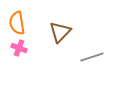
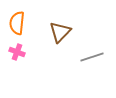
orange semicircle: rotated 15 degrees clockwise
pink cross: moved 2 px left, 4 px down
